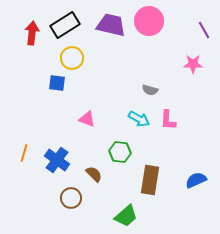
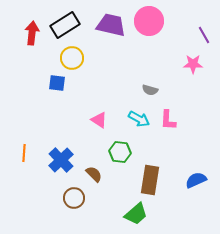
purple line: moved 5 px down
pink triangle: moved 12 px right, 1 px down; rotated 12 degrees clockwise
orange line: rotated 12 degrees counterclockwise
blue cross: moved 4 px right; rotated 10 degrees clockwise
brown circle: moved 3 px right
green trapezoid: moved 10 px right, 2 px up
